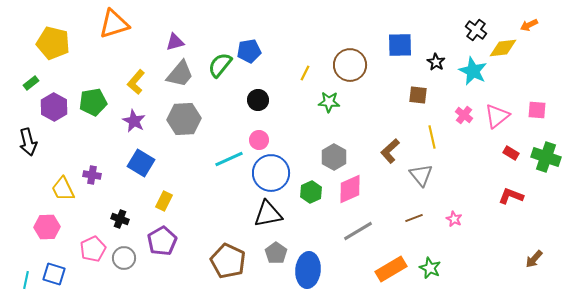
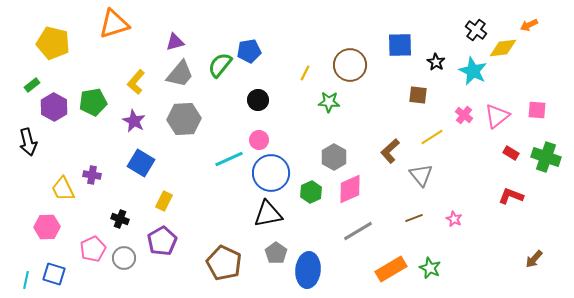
green rectangle at (31, 83): moved 1 px right, 2 px down
yellow line at (432, 137): rotated 70 degrees clockwise
brown pentagon at (228, 261): moved 4 px left, 2 px down
